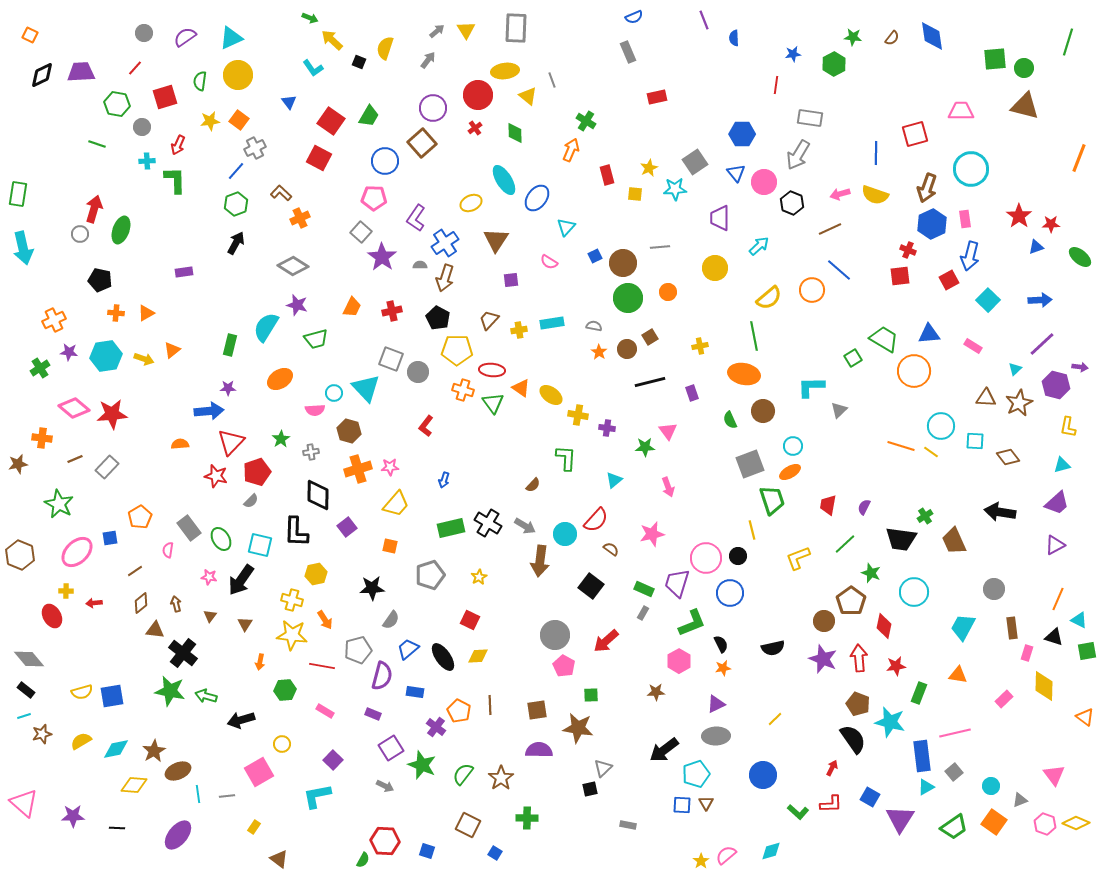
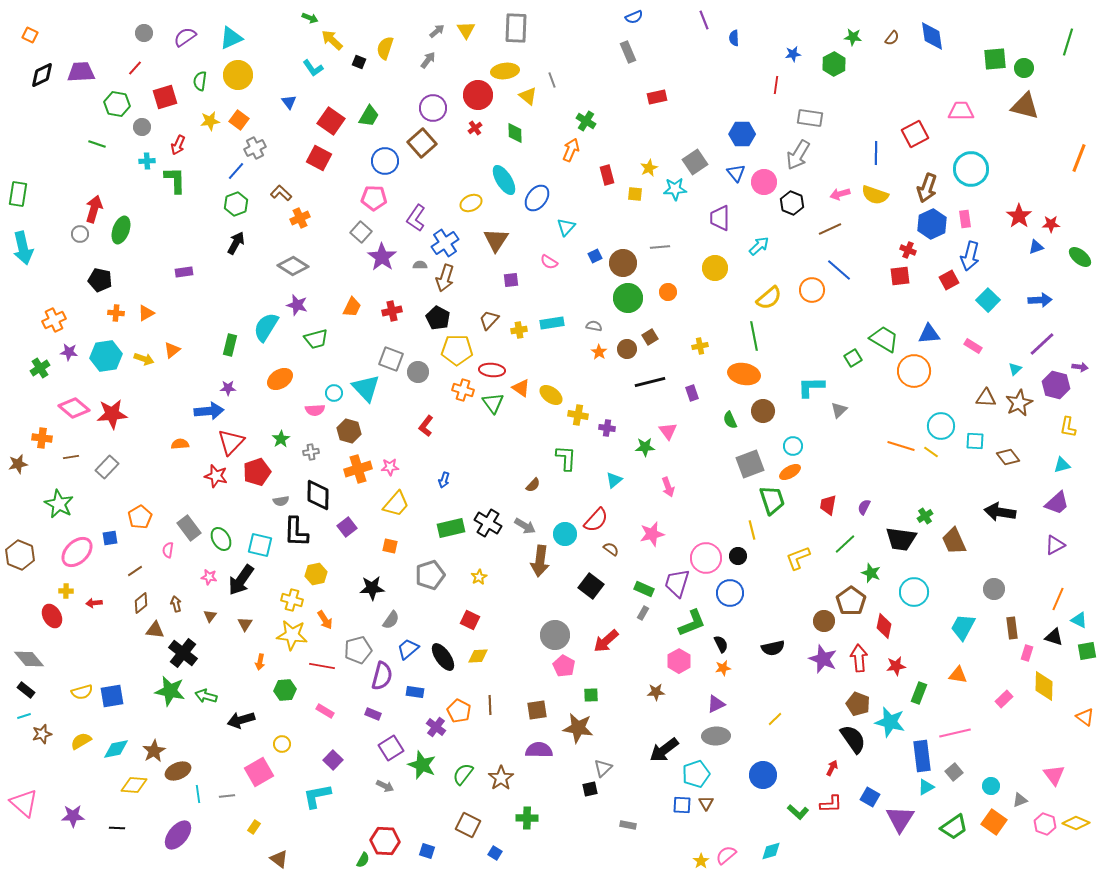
red square at (915, 134): rotated 12 degrees counterclockwise
brown line at (75, 459): moved 4 px left, 2 px up; rotated 14 degrees clockwise
gray semicircle at (251, 501): moved 30 px right; rotated 35 degrees clockwise
